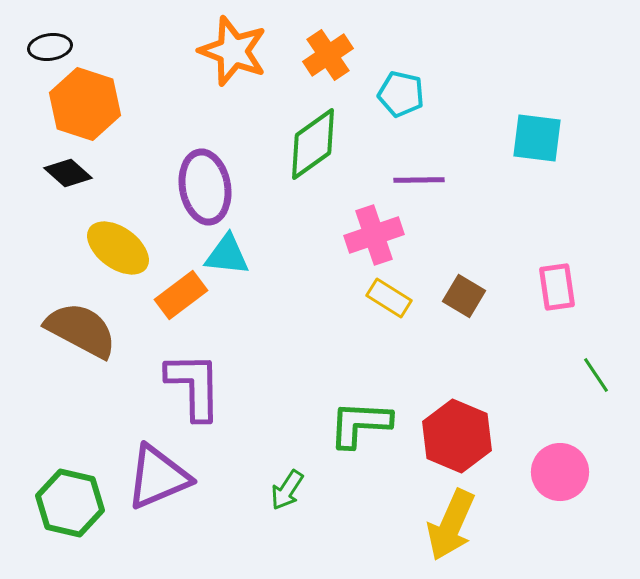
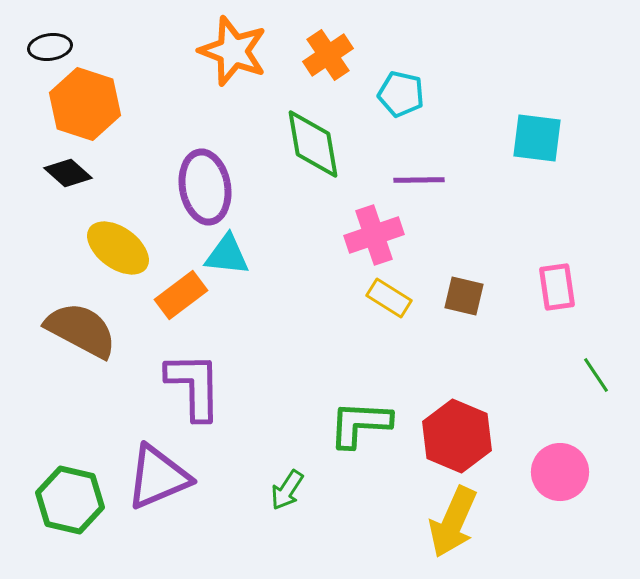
green diamond: rotated 64 degrees counterclockwise
brown square: rotated 18 degrees counterclockwise
green hexagon: moved 3 px up
yellow arrow: moved 2 px right, 3 px up
